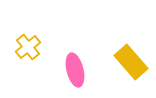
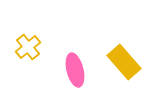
yellow rectangle: moved 7 px left
